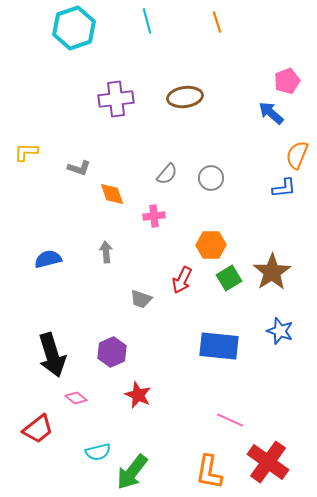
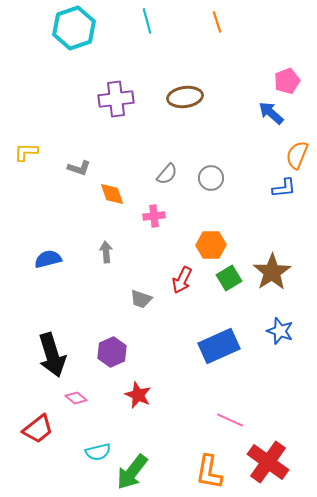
blue rectangle: rotated 30 degrees counterclockwise
